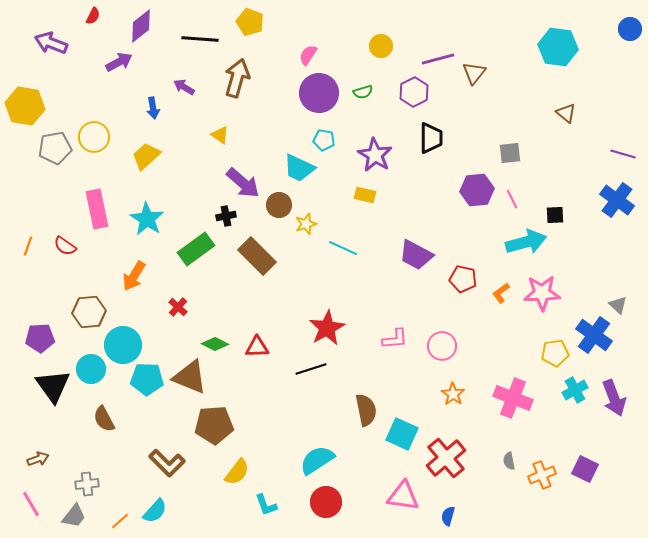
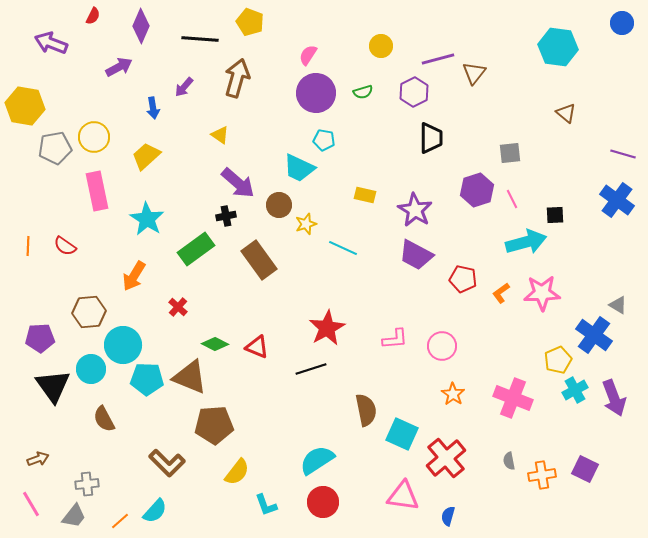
purple diamond at (141, 26): rotated 28 degrees counterclockwise
blue circle at (630, 29): moved 8 px left, 6 px up
purple arrow at (119, 62): moved 5 px down
purple arrow at (184, 87): rotated 80 degrees counterclockwise
purple circle at (319, 93): moved 3 px left
purple star at (375, 155): moved 40 px right, 55 px down
purple arrow at (243, 183): moved 5 px left
purple hexagon at (477, 190): rotated 12 degrees counterclockwise
pink rectangle at (97, 209): moved 18 px up
orange line at (28, 246): rotated 18 degrees counterclockwise
brown rectangle at (257, 256): moved 2 px right, 4 px down; rotated 9 degrees clockwise
gray triangle at (618, 305): rotated 12 degrees counterclockwise
red triangle at (257, 347): rotated 25 degrees clockwise
yellow pentagon at (555, 353): moved 3 px right, 7 px down; rotated 16 degrees counterclockwise
orange cross at (542, 475): rotated 12 degrees clockwise
red circle at (326, 502): moved 3 px left
